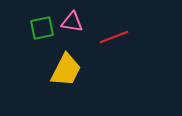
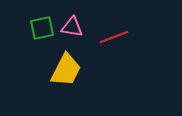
pink triangle: moved 5 px down
